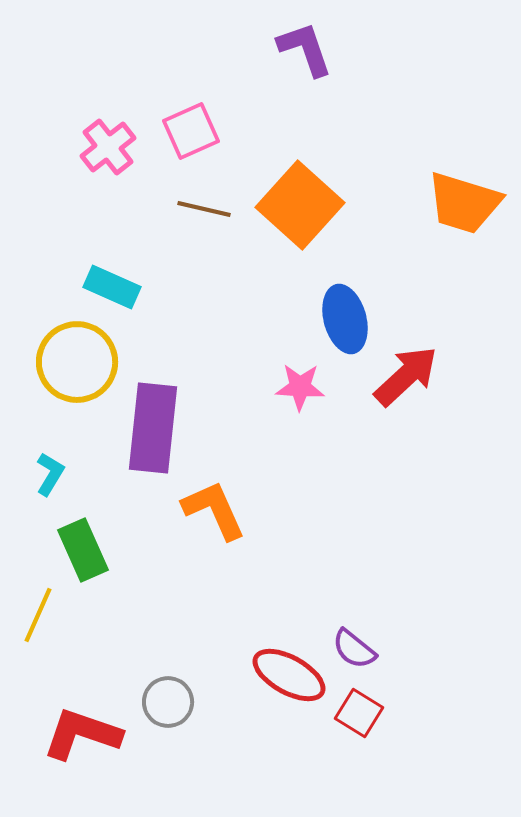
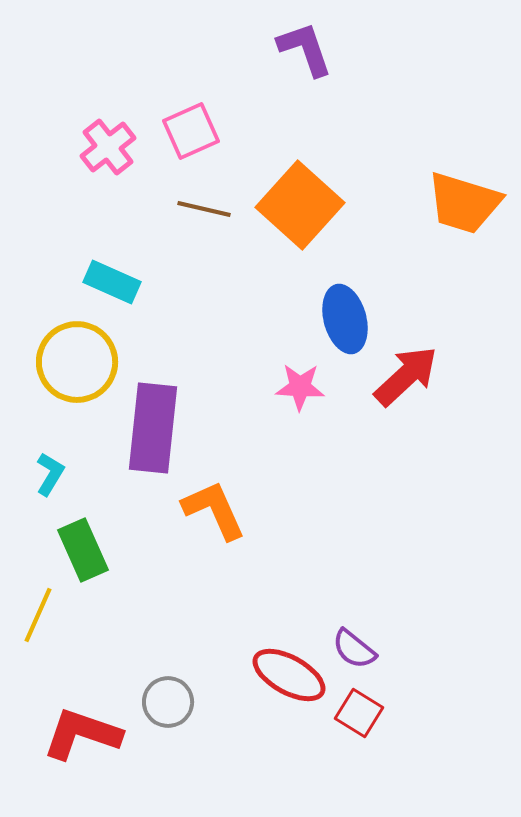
cyan rectangle: moved 5 px up
